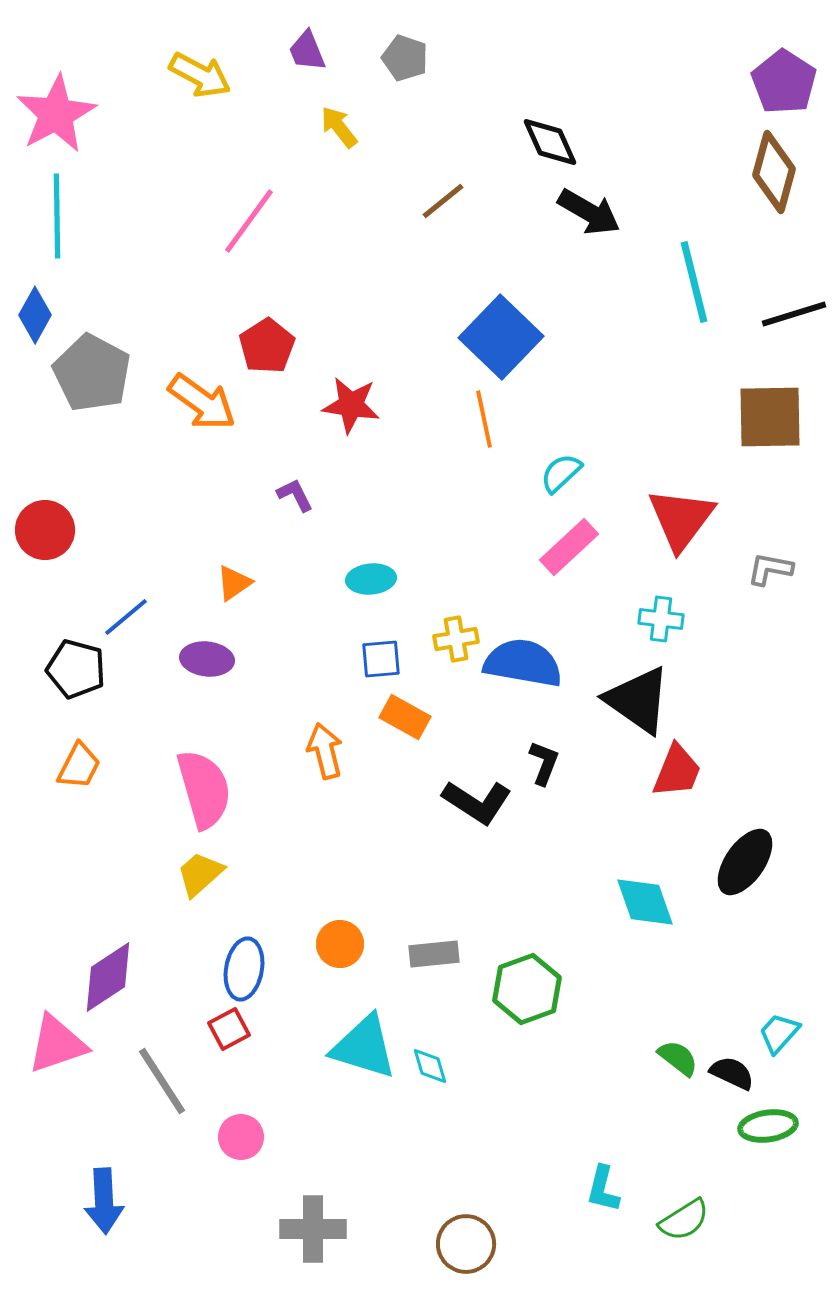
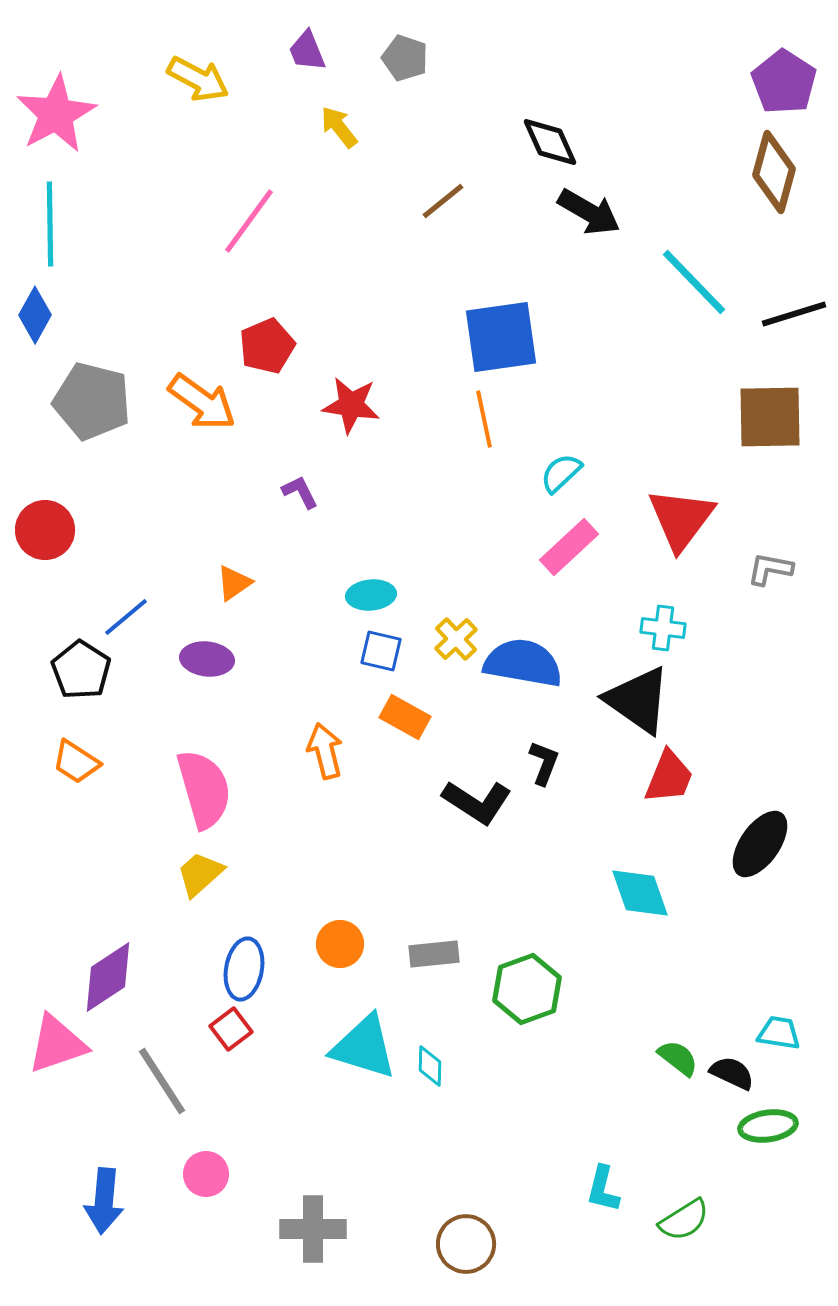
yellow arrow at (200, 75): moved 2 px left, 4 px down
cyan line at (57, 216): moved 7 px left, 8 px down
cyan line at (694, 282): rotated 30 degrees counterclockwise
blue square at (501, 337): rotated 38 degrees clockwise
red pentagon at (267, 346): rotated 10 degrees clockwise
gray pentagon at (92, 373): moved 28 px down; rotated 14 degrees counterclockwise
purple L-shape at (295, 495): moved 5 px right, 3 px up
cyan ellipse at (371, 579): moved 16 px down
cyan cross at (661, 619): moved 2 px right, 9 px down
yellow cross at (456, 639): rotated 33 degrees counterclockwise
blue square at (381, 659): moved 8 px up; rotated 18 degrees clockwise
black pentagon at (76, 669): moved 5 px right, 1 px down; rotated 18 degrees clockwise
orange trapezoid at (79, 766): moved 3 px left, 4 px up; rotated 96 degrees clockwise
red trapezoid at (677, 771): moved 8 px left, 6 px down
black ellipse at (745, 862): moved 15 px right, 18 px up
cyan diamond at (645, 902): moved 5 px left, 9 px up
red square at (229, 1029): moved 2 px right; rotated 9 degrees counterclockwise
cyan trapezoid at (779, 1033): rotated 57 degrees clockwise
cyan diamond at (430, 1066): rotated 18 degrees clockwise
pink circle at (241, 1137): moved 35 px left, 37 px down
blue arrow at (104, 1201): rotated 8 degrees clockwise
